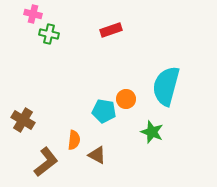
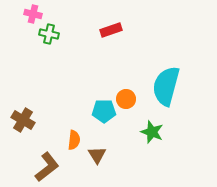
cyan pentagon: rotated 10 degrees counterclockwise
brown triangle: rotated 30 degrees clockwise
brown L-shape: moved 1 px right, 5 px down
